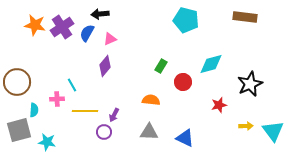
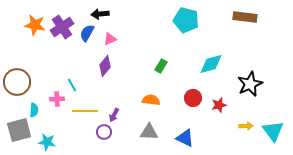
red circle: moved 10 px right, 16 px down
